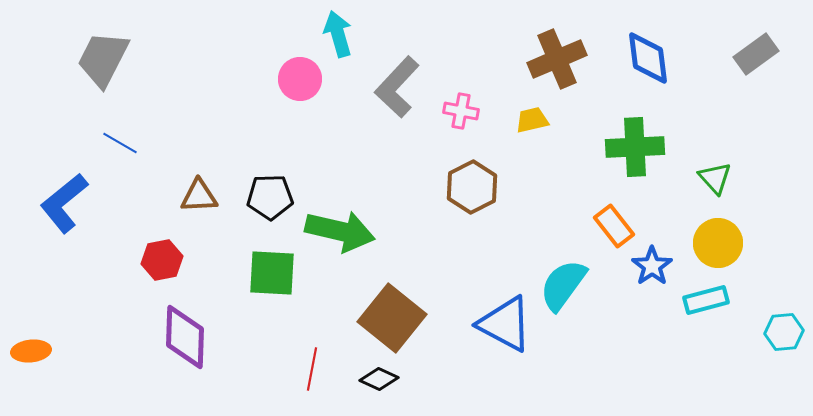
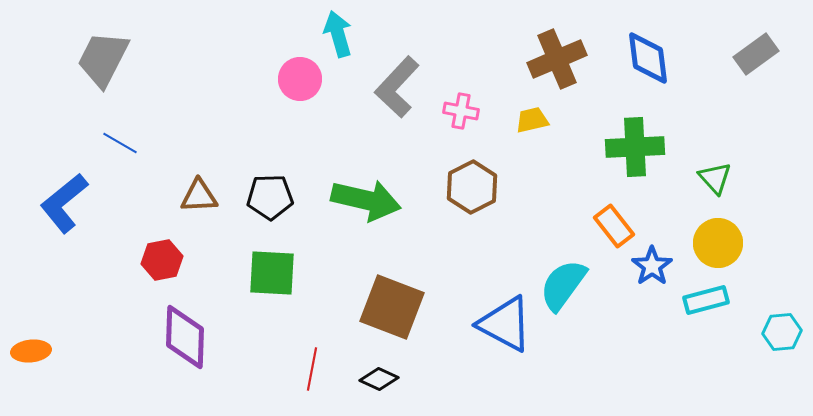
green arrow: moved 26 px right, 31 px up
brown square: moved 11 px up; rotated 18 degrees counterclockwise
cyan hexagon: moved 2 px left
